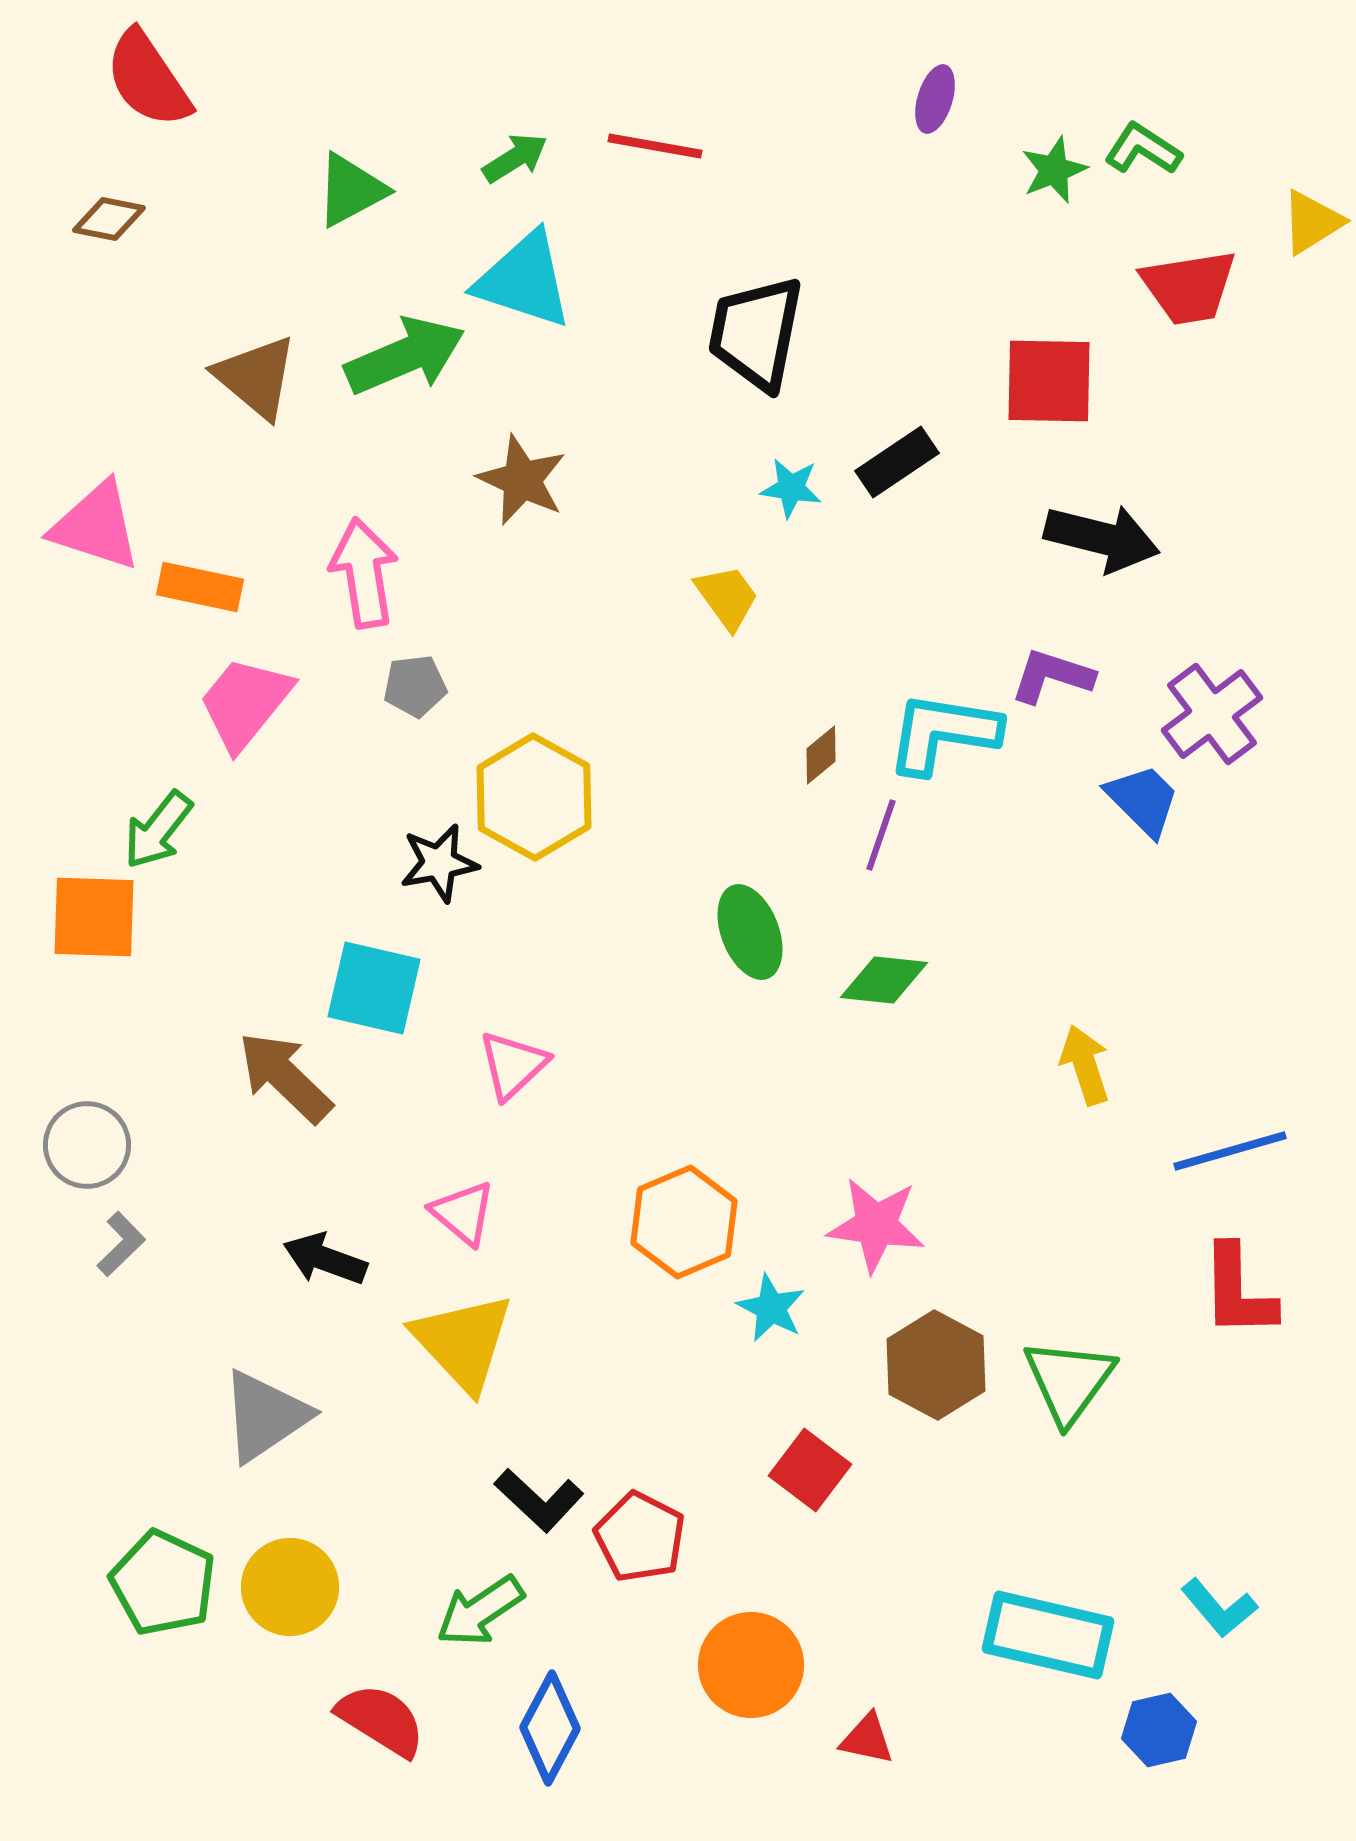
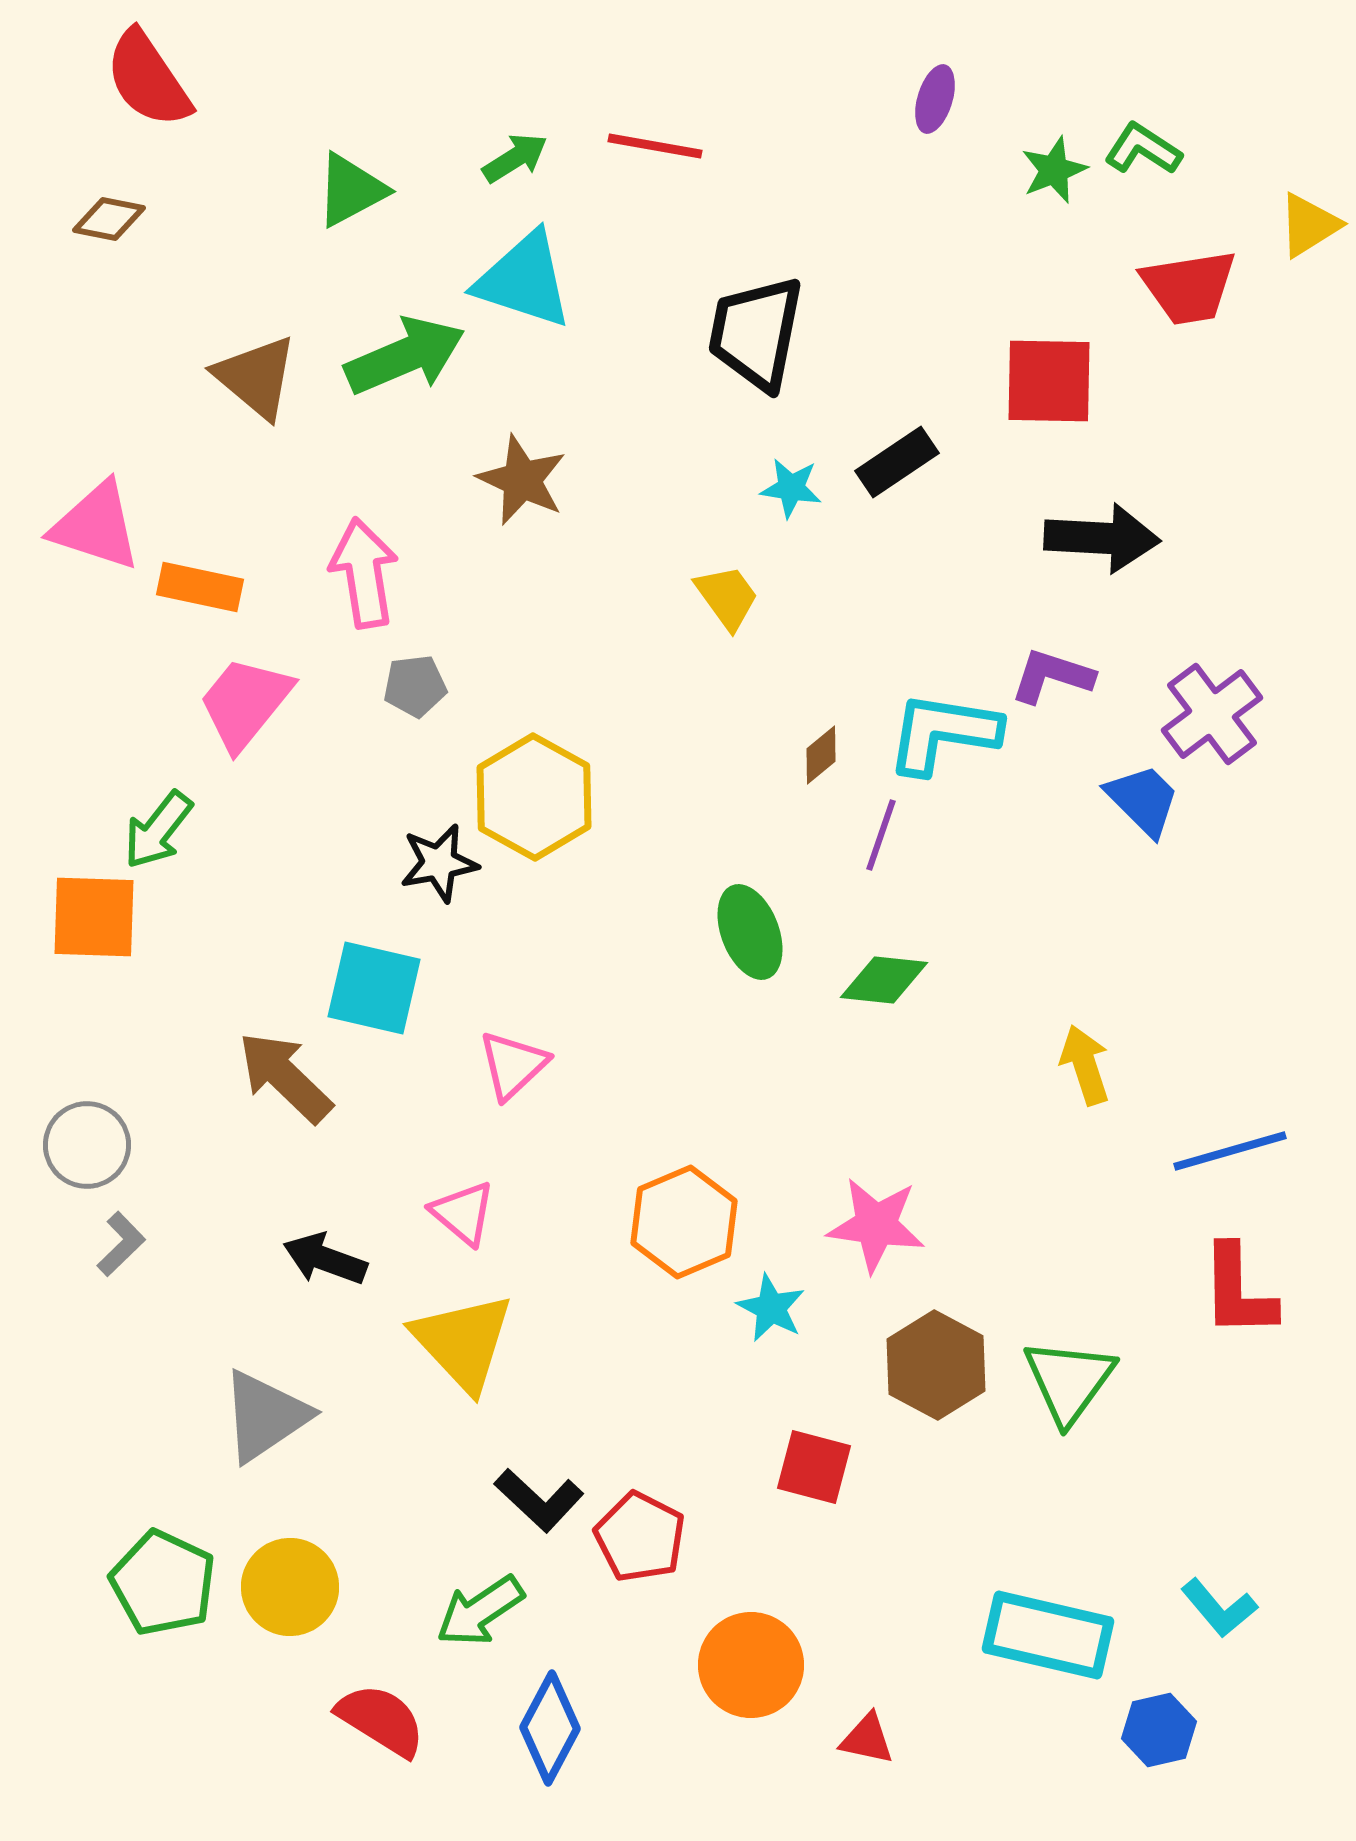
yellow triangle at (1312, 222): moved 3 px left, 3 px down
black arrow at (1102, 538): rotated 11 degrees counterclockwise
red square at (810, 1470): moved 4 px right, 3 px up; rotated 22 degrees counterclockwise
